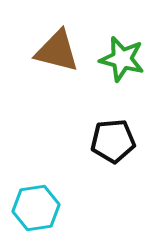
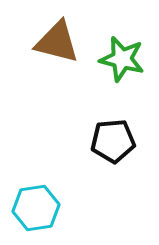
brown triangle: moved 9 px up
